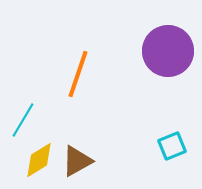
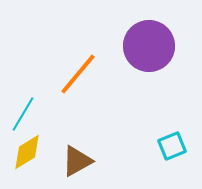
purple circle: moved 19 px left, 5 px up
orange line: rotated 21 degrees clockwise
cyan line: moved 6 px up
yellow diamond: moved 12 px left, 8 px up
